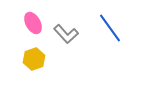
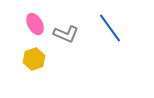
pink ellipse: moved 2 px right, 1 px down
gray L-shape: rotated 25 degrees counterclockwise
